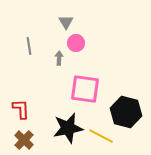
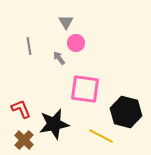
gray arrow: rotated 40 degrees counterclockwise
red L-shape: rotated 20 degrees counterclockwise
black star: moved 14 px left, 4 px up
